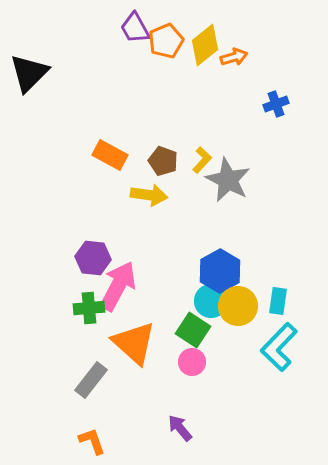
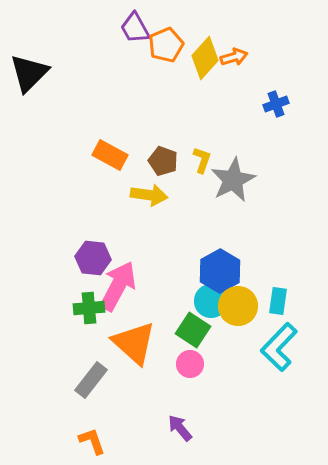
orange pentagon: moved 4 px down
yellow diamond: moved 13 px down; rotated 9 degrees counterclockwise
yellow L-shape: rotated 24 degrees counterclockwise
gray star: moved 5 px right; rotated 18 degrees clockwise
pink circle: moved 2 px left, 2 px down
